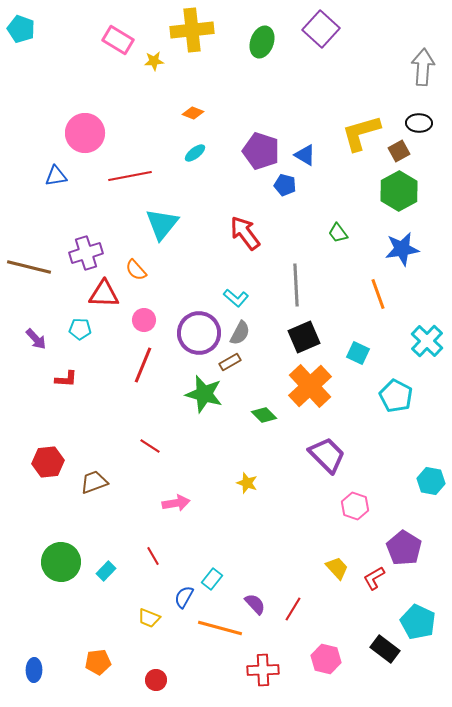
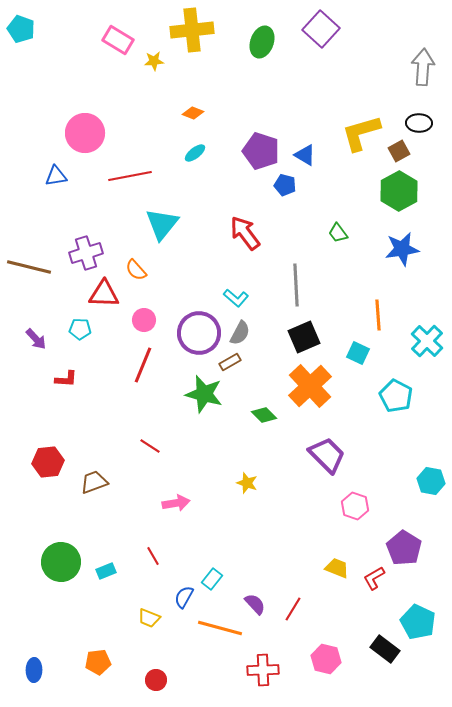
orange line at (378, 294): moved 21 px down; rotated 16 degrees clockwise
yellow trapezoid at (337, 568): rotated 25 degrees counterclockwise
cyan rectangle at (106, 571): rotated 24 degrees clockwise
